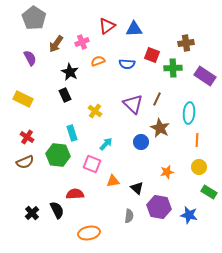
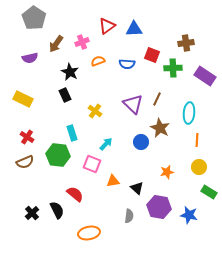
purple semicircle: rotated 105 degrees clockwise
red semicircle: rotated 42 degrees clockwise
